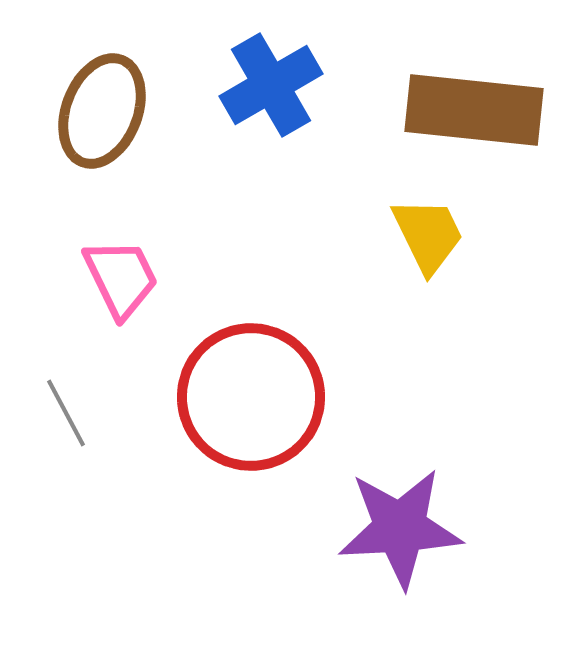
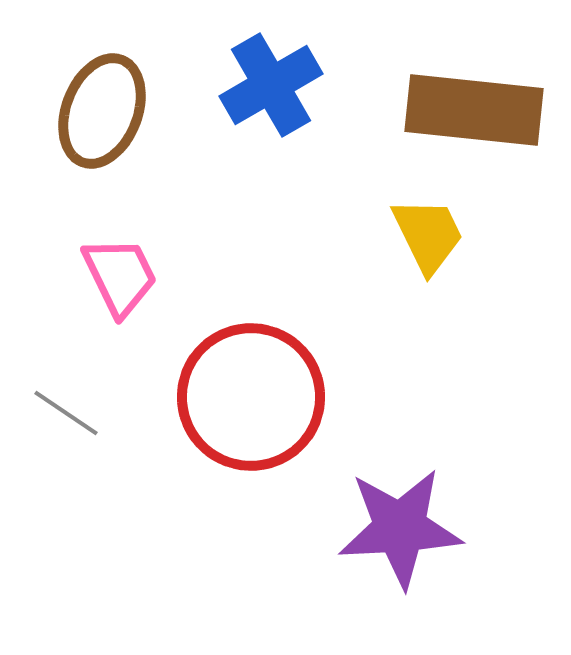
pink trapezoid: moved 1 px left, 2 px up
gray line: rotated 28 degrees counterclockwise
